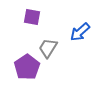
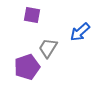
purple square: moved 2 px up
purple pentagon: rotated 15 degrees clockwise
